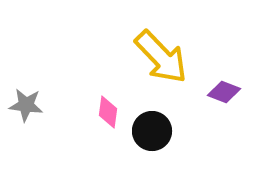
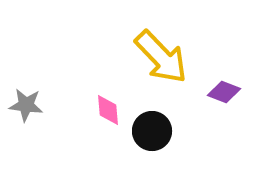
pink diamond: moved 2 px up; rotated 12 degrees counterclockwise
